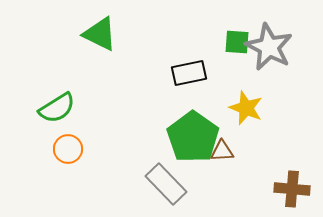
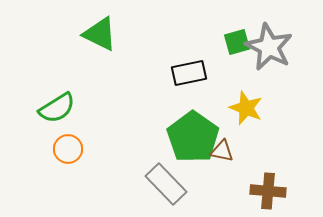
green square: rotated 20 degrees counterclockwise
brown triangle: rotated 15 degrees clockwise
brown cross: moved 24 px left, 2 px down
